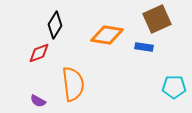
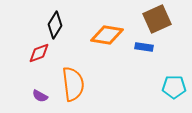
purple semicircle: moved 2 px right, 5 px up
